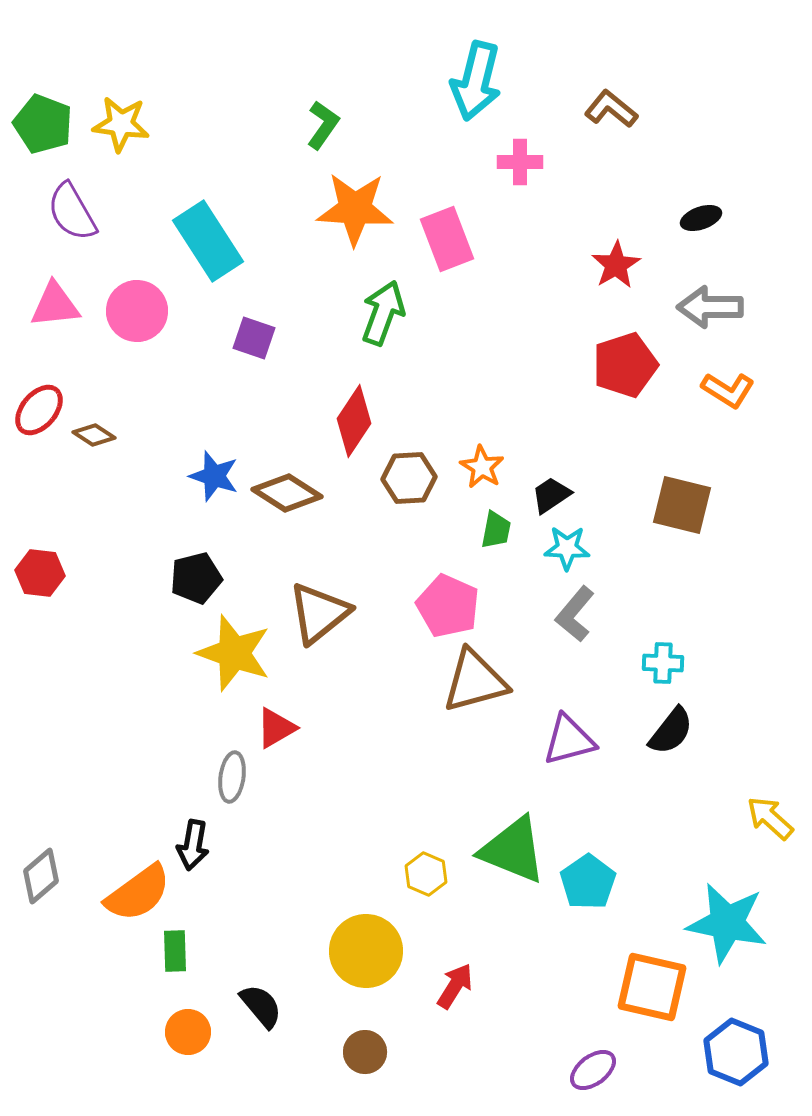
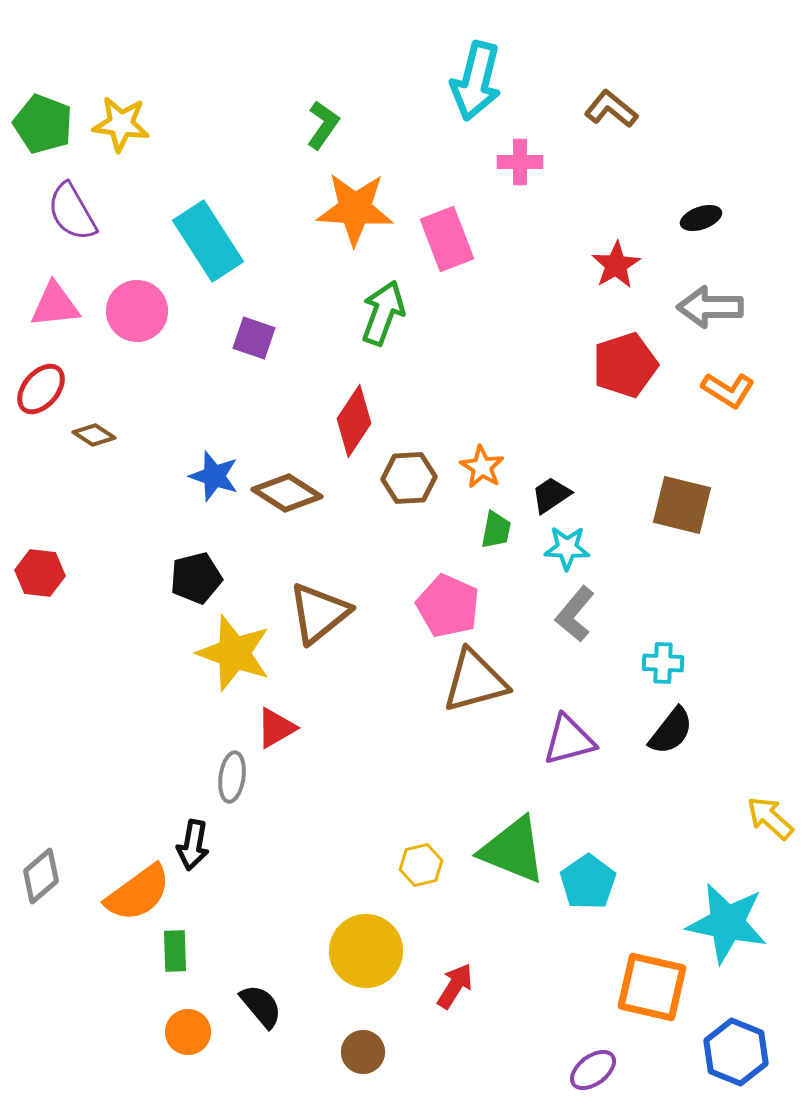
red ellipse at (39, 410): moved 2 px right, 21 px up
yellow hexagon at (426, 874): moved 5 px left, 9 px up; rotated 24 degrees clockwise
brown circle at (365, 1052): moved 2 px left
